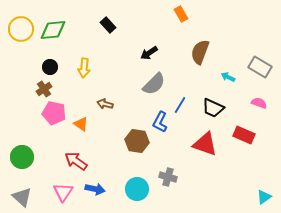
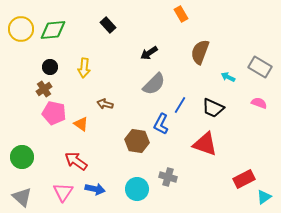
blue L-shape: moved 1 px right, 2 px down
red rectangle: moved 44 px down; rotated 50 degrees counterclockwise
